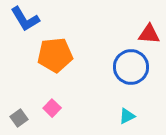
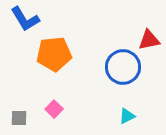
red triangle: moved 6 px down; rotated 15 degrees counterclockwise
orange pentagon: moved 1 px left, 1 px up
blue circle: moved 8 px left
pink square: moved 2 px right, 1 px down
gray square: rotated 36 degrees clockwise
